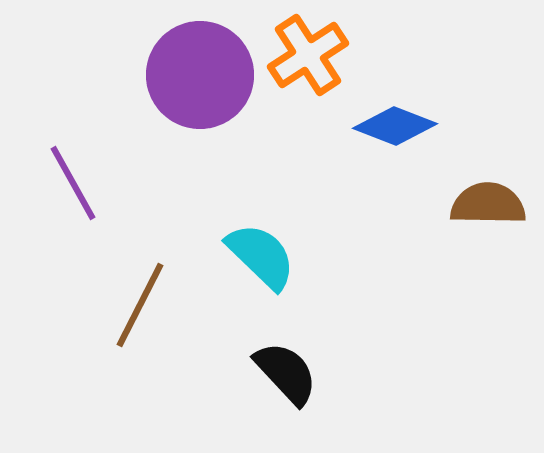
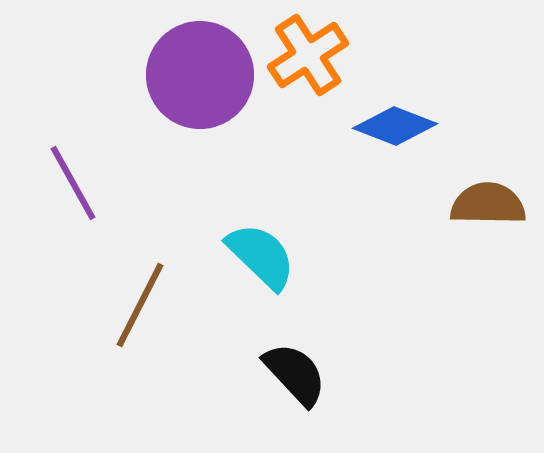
black semicircle: moved 9 px right, 1 px down
